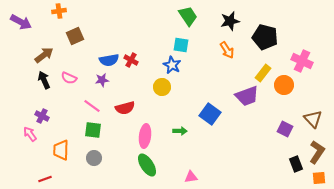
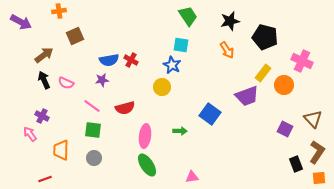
pink semicircle: moved 3 px left, 5 px down
pink triangle: moved 1 px right
